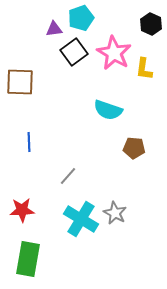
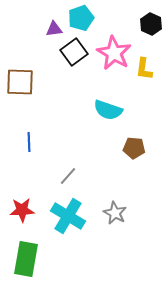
cyan cross: moved 13 px left, 3 px up
green rectangle: moved 2 px left
